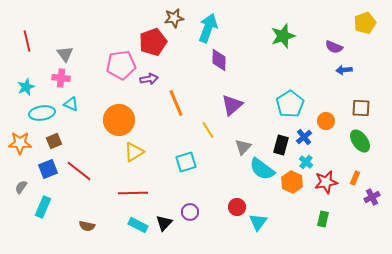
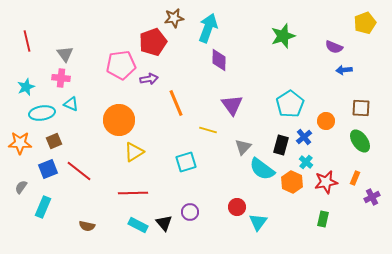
purple triangle at (232, 105): rotated 25 degrees counterclockwise
yellow line at (208, 130): rotated 42 degrees counterclockwise
black triangle at (164, 223): rotated 24 degrees counterclockwise
